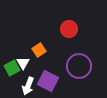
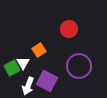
purple square: moved 1 px left
